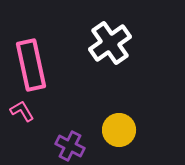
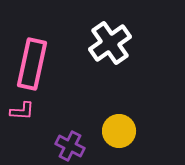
pink rectangle: moved 1 px right, 1 px up; rotated 24 degrees clockwise
pink L-shape: rotated 125 degrees clockwise
yellow circle: moved 1 px down
